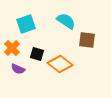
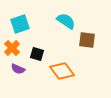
cyan square: moved 6 px left
orange diamond: moved 2 px right, 7 px down; rotated 15 degrees clockwise
